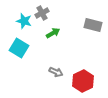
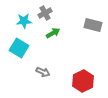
gray cross: moved 3 px right
cyan star: rotated 21 degrees counterclockwise
gray arrow: moved 13 px left
